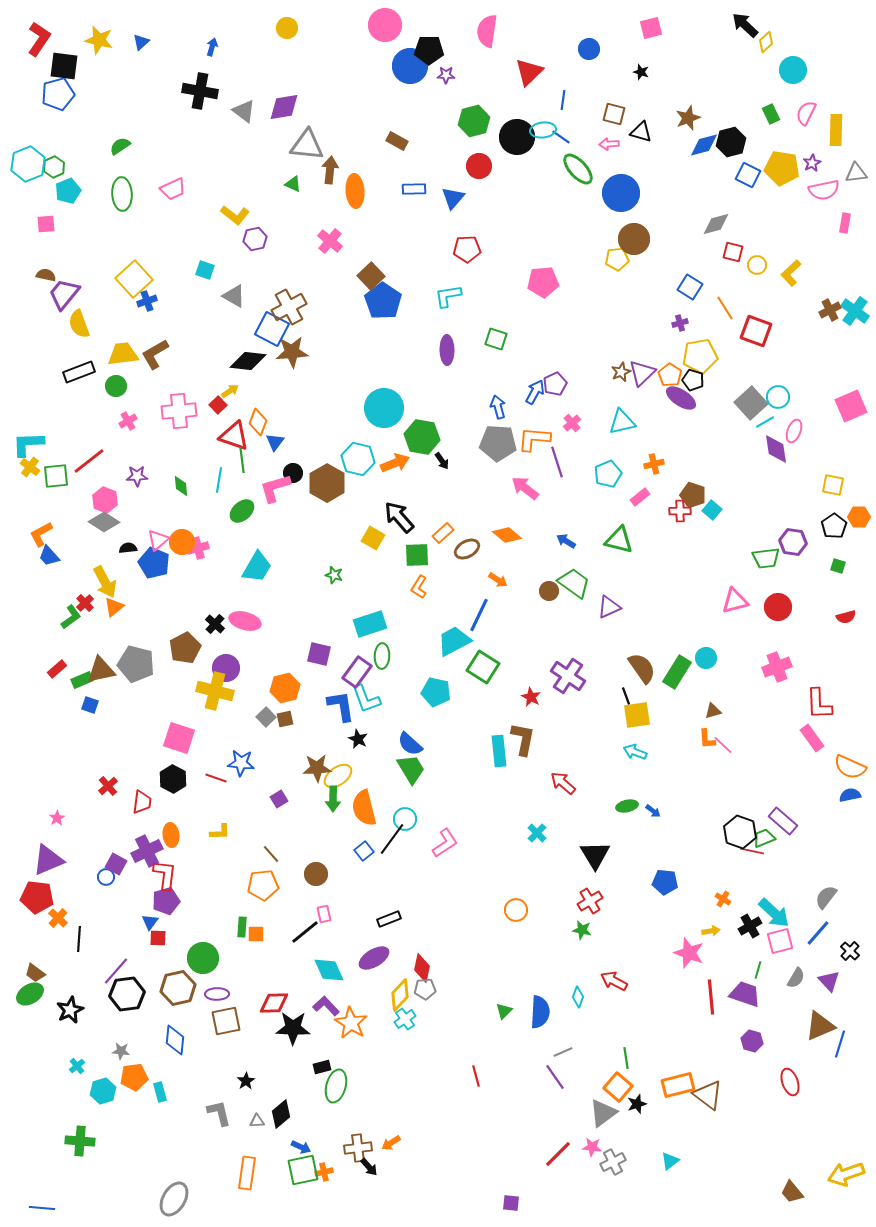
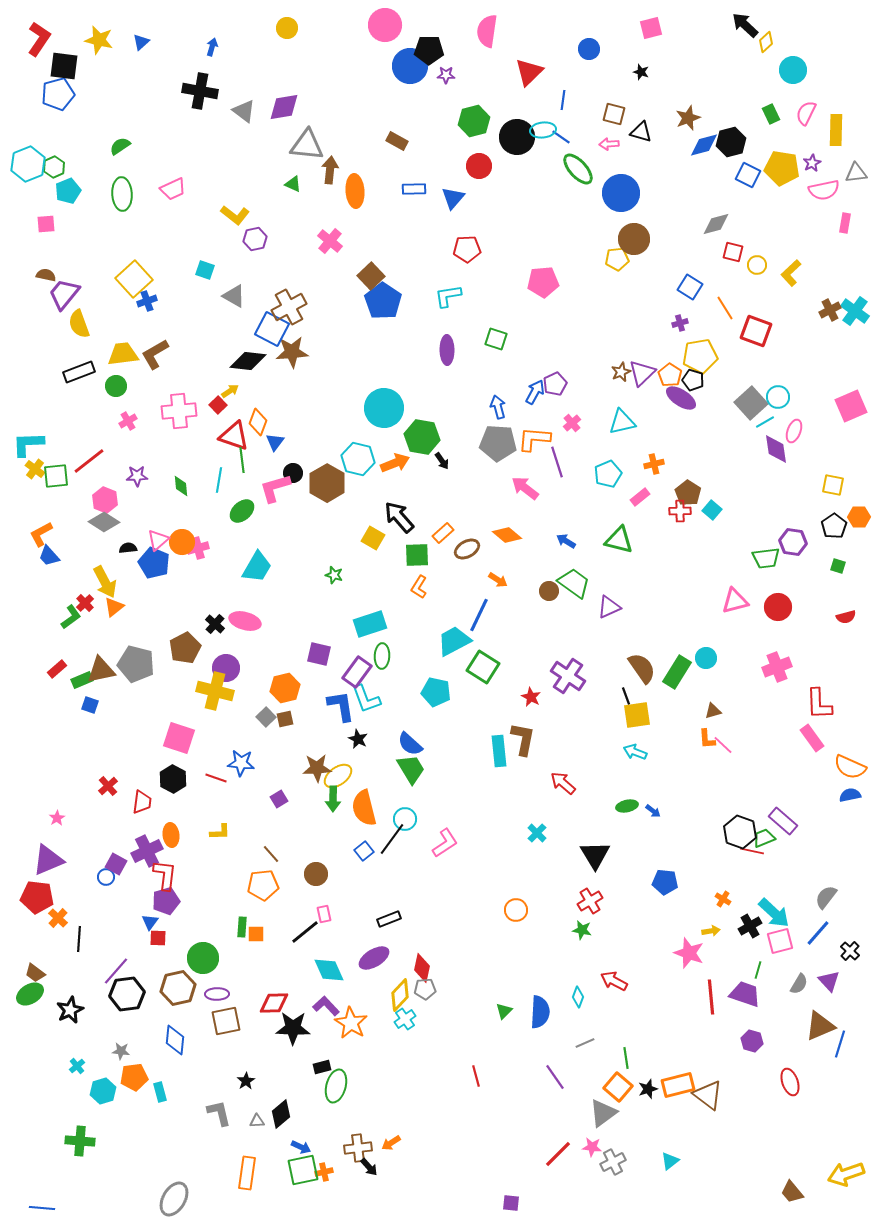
yellow cross at (30, 467): moved 5 px right, 2 px down
brown pentagon at (693, 495): moved 5 px left, 2 px up; rotated 15 degrees clockwise
gray semicircle at (796, 978): moved 3 px right, 6 px down
gray line at (563, 1052): moved 22 px right, 9 px up
black star at (637, 1104): moved 11 px right, 15 px up
